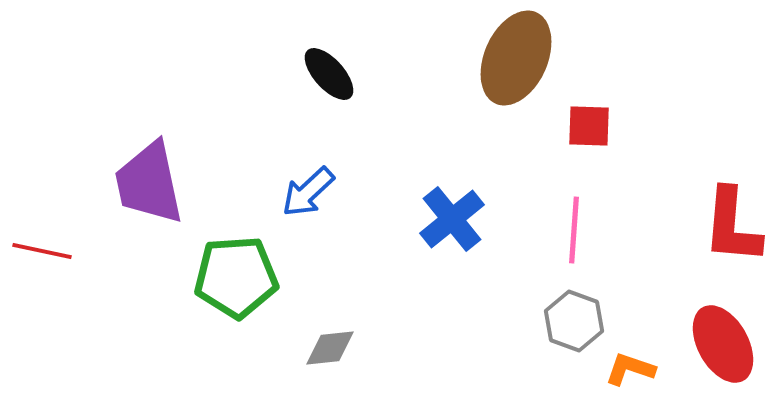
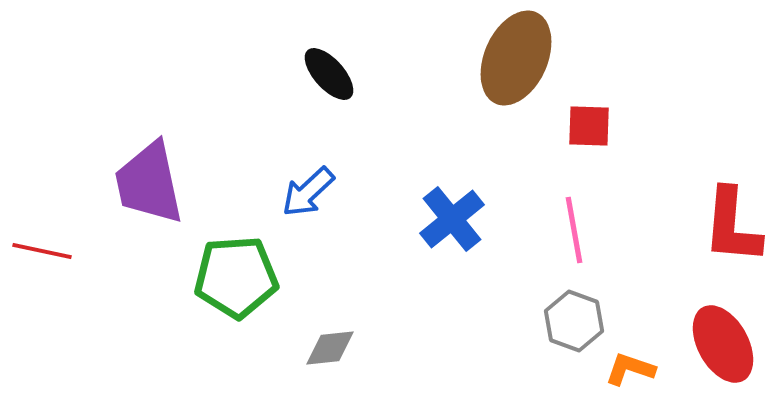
pink line: rotated 14 degrees counterclockwise
